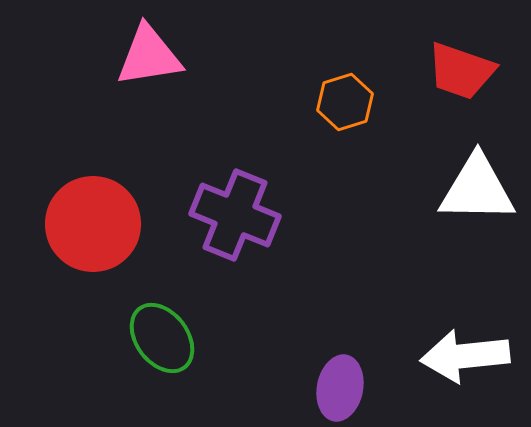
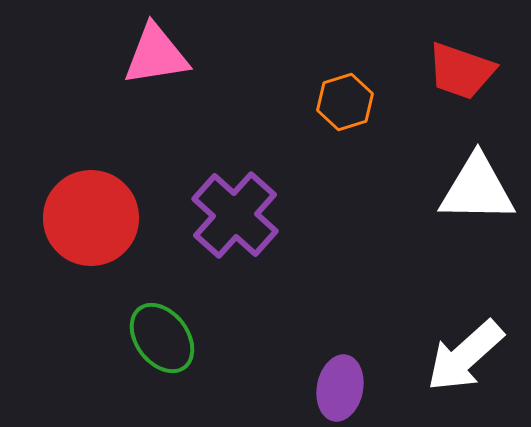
pink triangle: moved 7 px right, 1 px up
purple cross: rotated 20 degrees clockwise
red circle: moved 2 px left, 6 px up
white arrow: rotated 36 degrees counterclockwise
